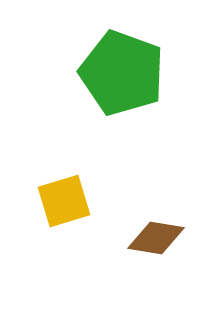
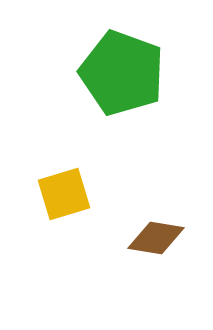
yellow square: moved 7 px up
